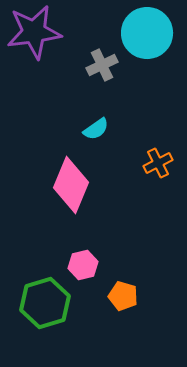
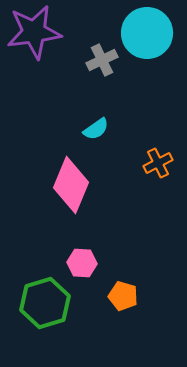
gray cross: moved 5 px up
pink hexagon: moved 1 px left, 2 px up; rotated 16 degrees clockwise
